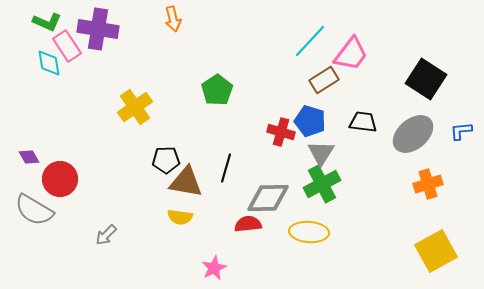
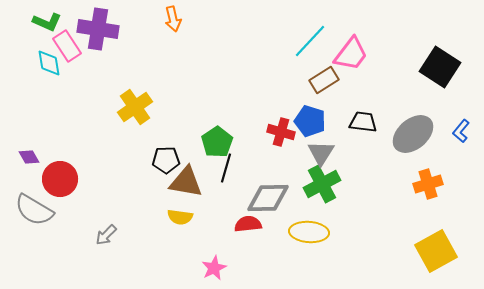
black square: moved 14 px right, 12 px up
green pentagon: moved 52 px down
blue L-shape: rotated 45 degrees counterclockwise
